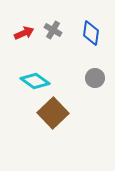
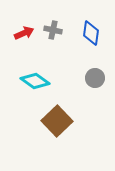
gray cross: rotated 18 degrees counterclockwise
brown square: moved 4 px right, 8 px down
